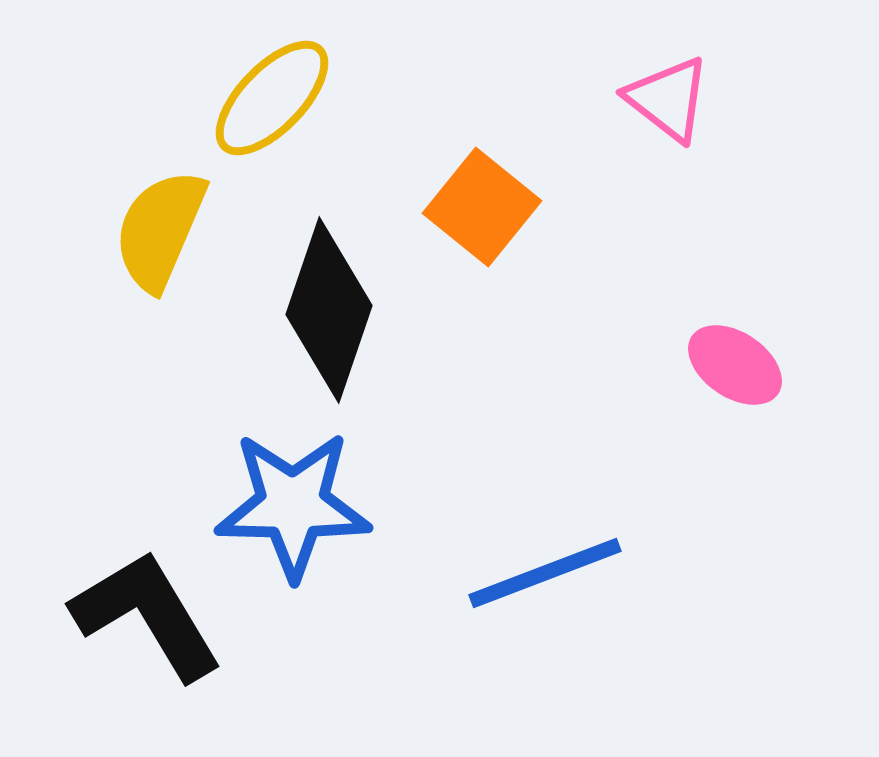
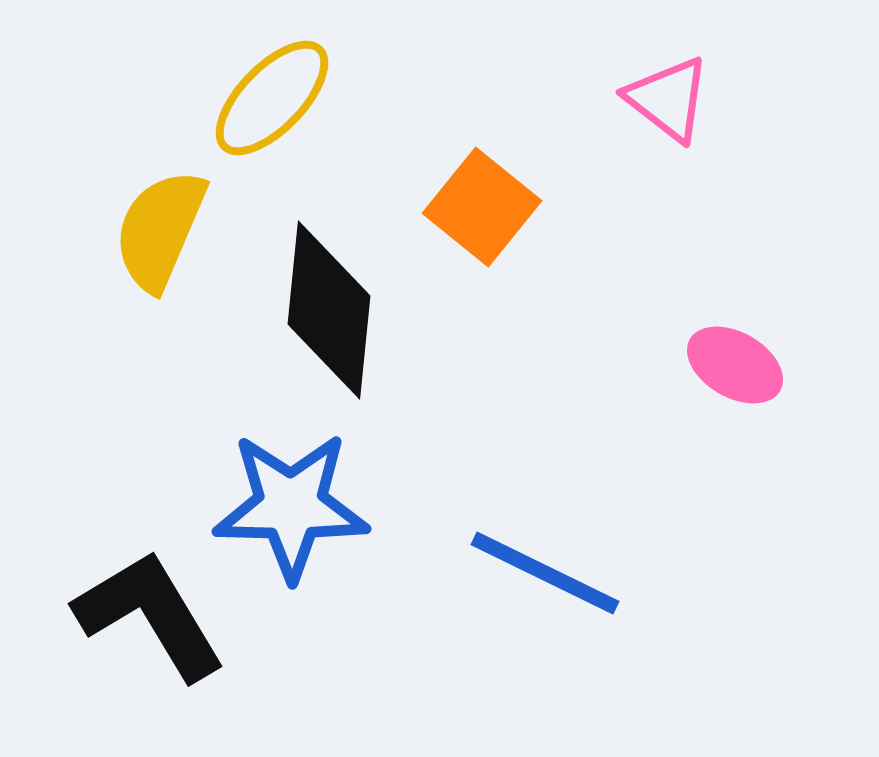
black diamond: rotated 13 degrees counterclockwise
pink ellipse: rotated 4 degrees counterclockwise
blue star: moved 2 px left, 1 px down
blue line: rotated 47 degrees clockwise
black L-shape: moved 3 px right
